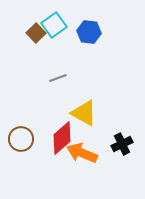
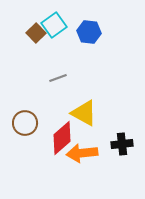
brown circle: moved 4 px right, 16 px up
black cross: rotated 20 degrees clockwise
orange arrow: rotated 28 degrees counterclockwise
